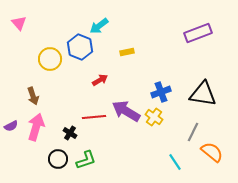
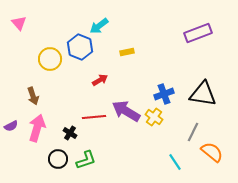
blue cross: moved 3 px right, 2 px down
pink arrow: moved 1 px right, 1 px down
